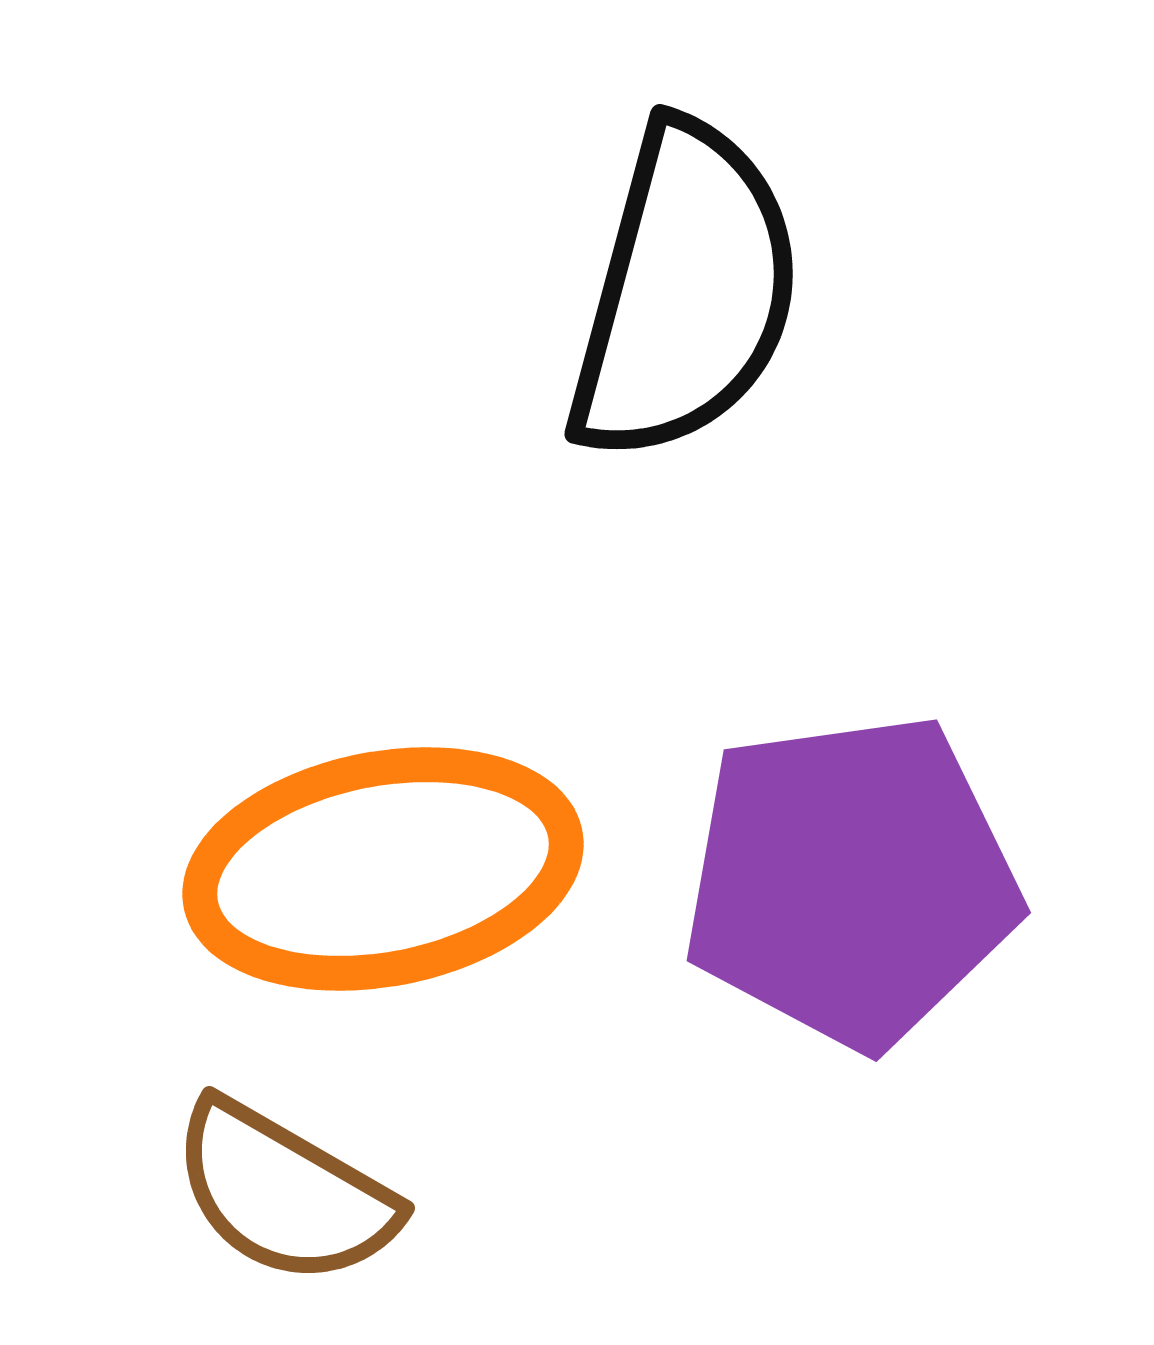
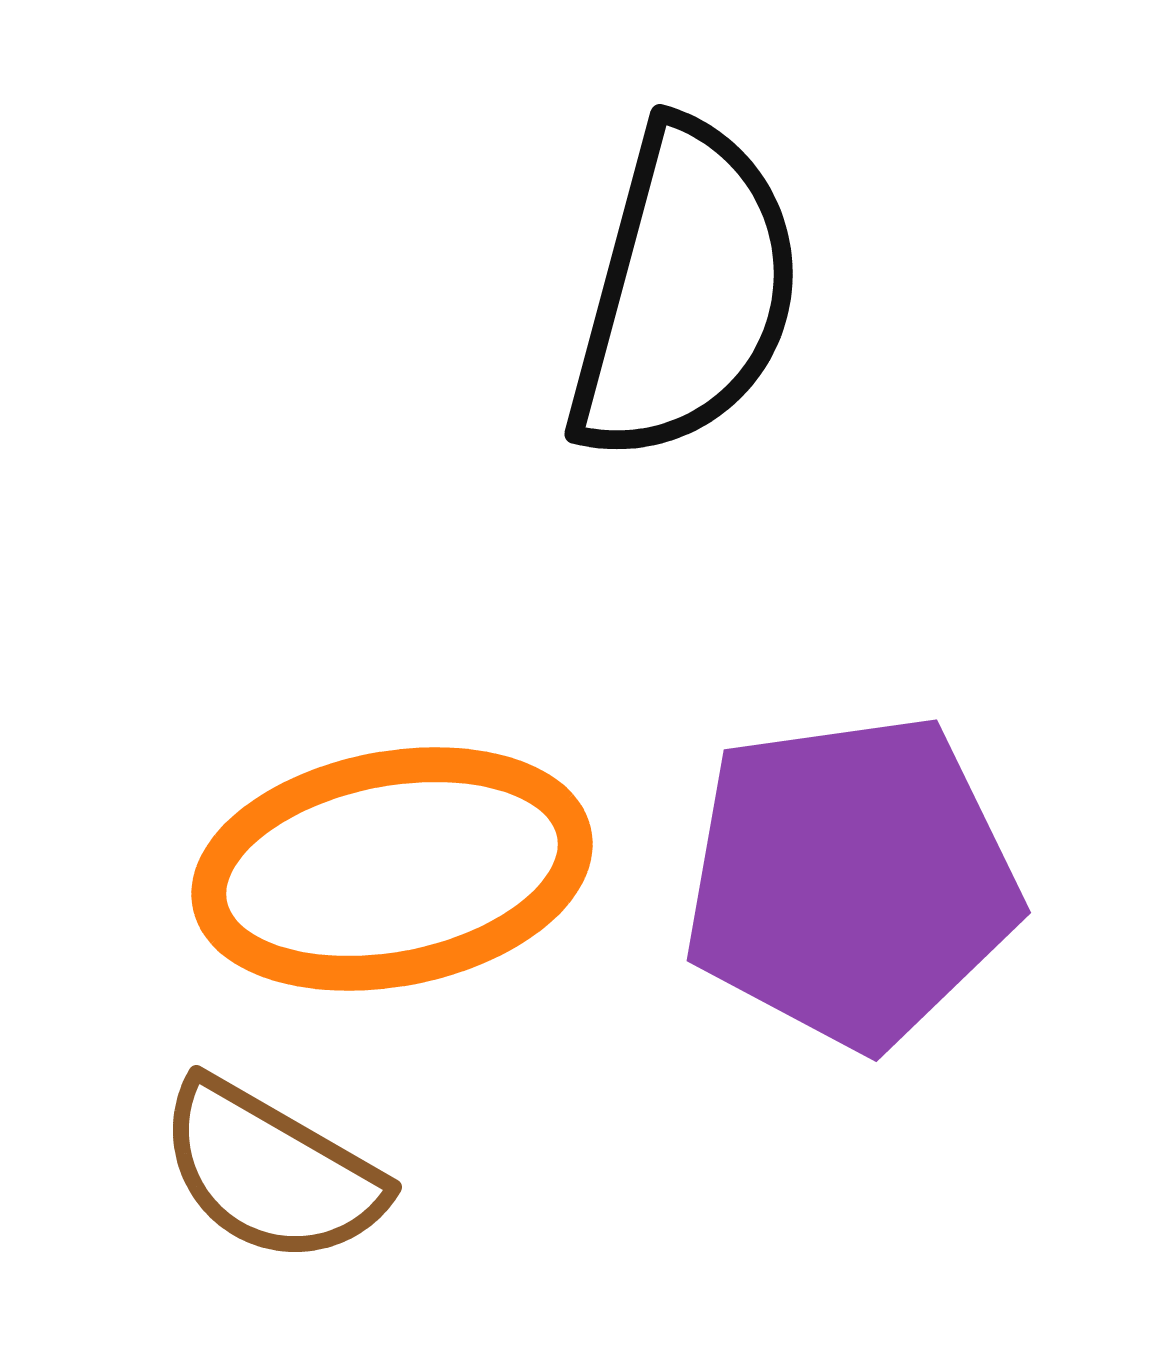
orange ellipse: moved 9 px right
brown semicircle: moved 13 px left, 21 px up
